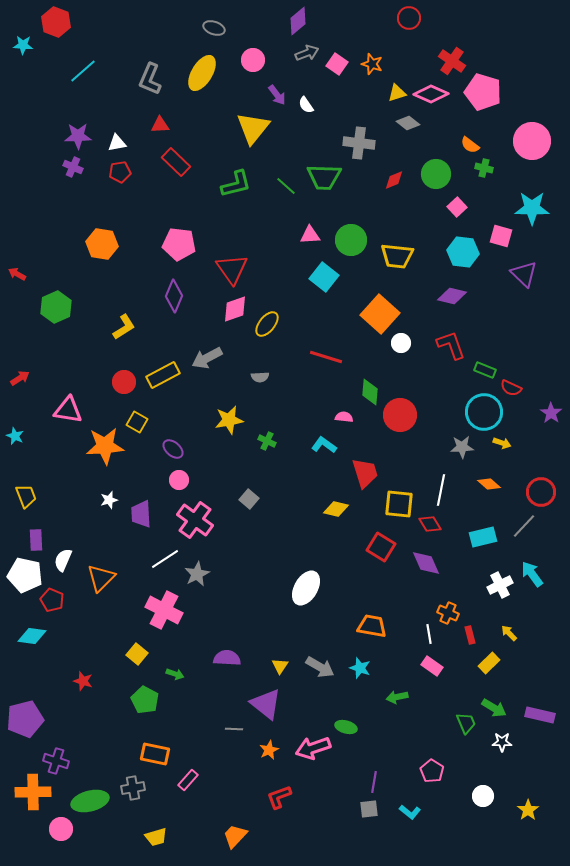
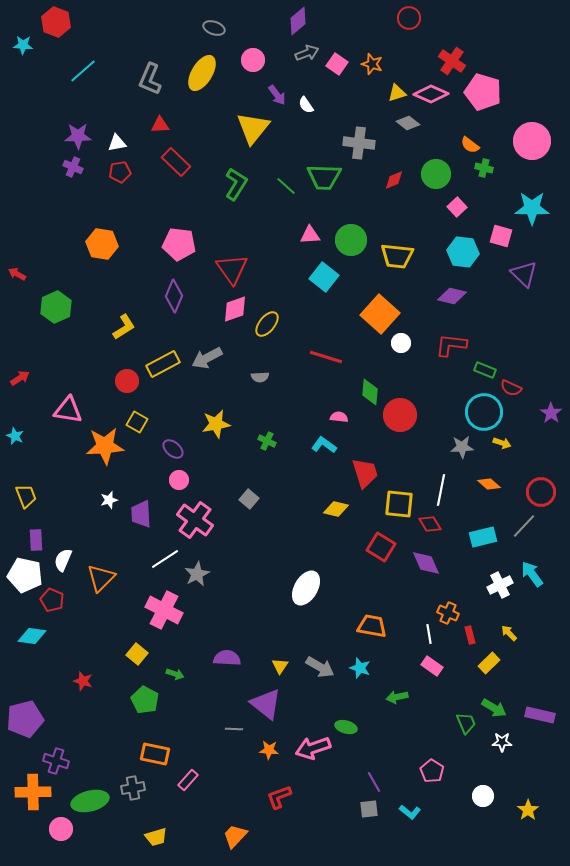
green L-shape at (236, 184): rotated 44 degrees counterclockwise
red L-shape at (451, 345): rotated 64 degrees counterclockwise
yellow rectangle at (163, 375): moved 11 px up
red circle at (124, 382): moved 3 px right, 1 px up
pink semicircle at (344, 417): moved 5 px left
yellow star at (229, 420): moved 13 px left, 4 px down
orange star at (269, 750): rotated 30 degrees clockwise
purple line at (374, 782): rotated 40 degrees counterclockwise
